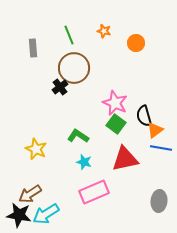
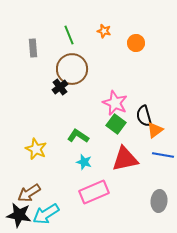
brown circle: moved 2 px left, 1 px down
blue line: moved 2 px right, 7 px down
brown arrow: moved 1 px left, 1 px up
